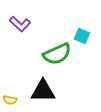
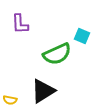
purple L-shape: rotated 45 degrees clockwise
black triangle: rotated 32 degrees counterclockwise
